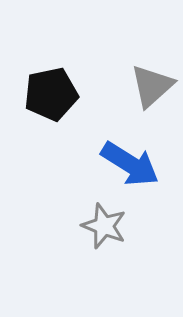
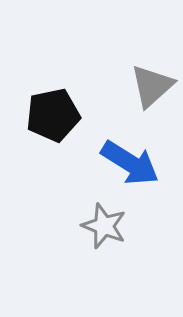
black pentagon: moved 2 px right, 21 px down
blue arrow: moved 1 px up
